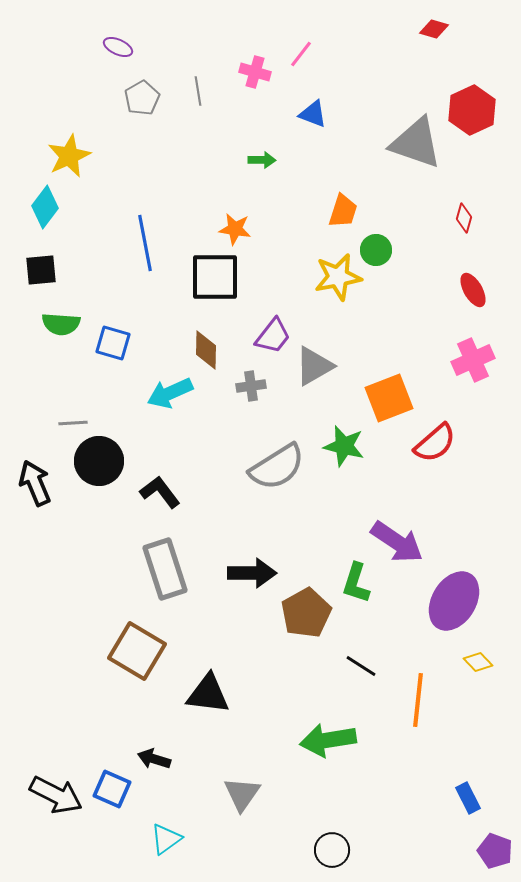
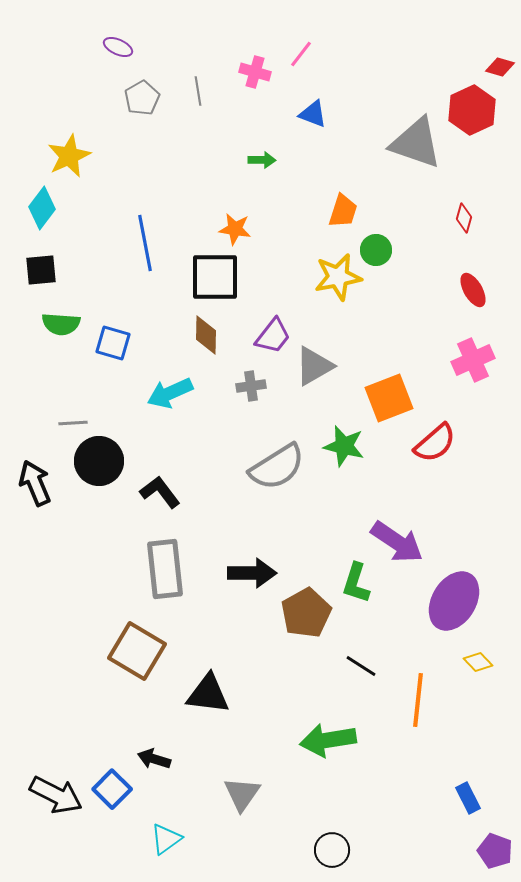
red diamond at (434, 29): moved 66 px right, 38 px down
cyan diamond at (45, 207): moved 3 px left, 1 px down
brown diamond at (206, 350): moved 15 px up
gray rectangle at (165, 569): rotated 12 degrees clockwise
blue square at (112, 789): rotated 21 degrees clockwise
